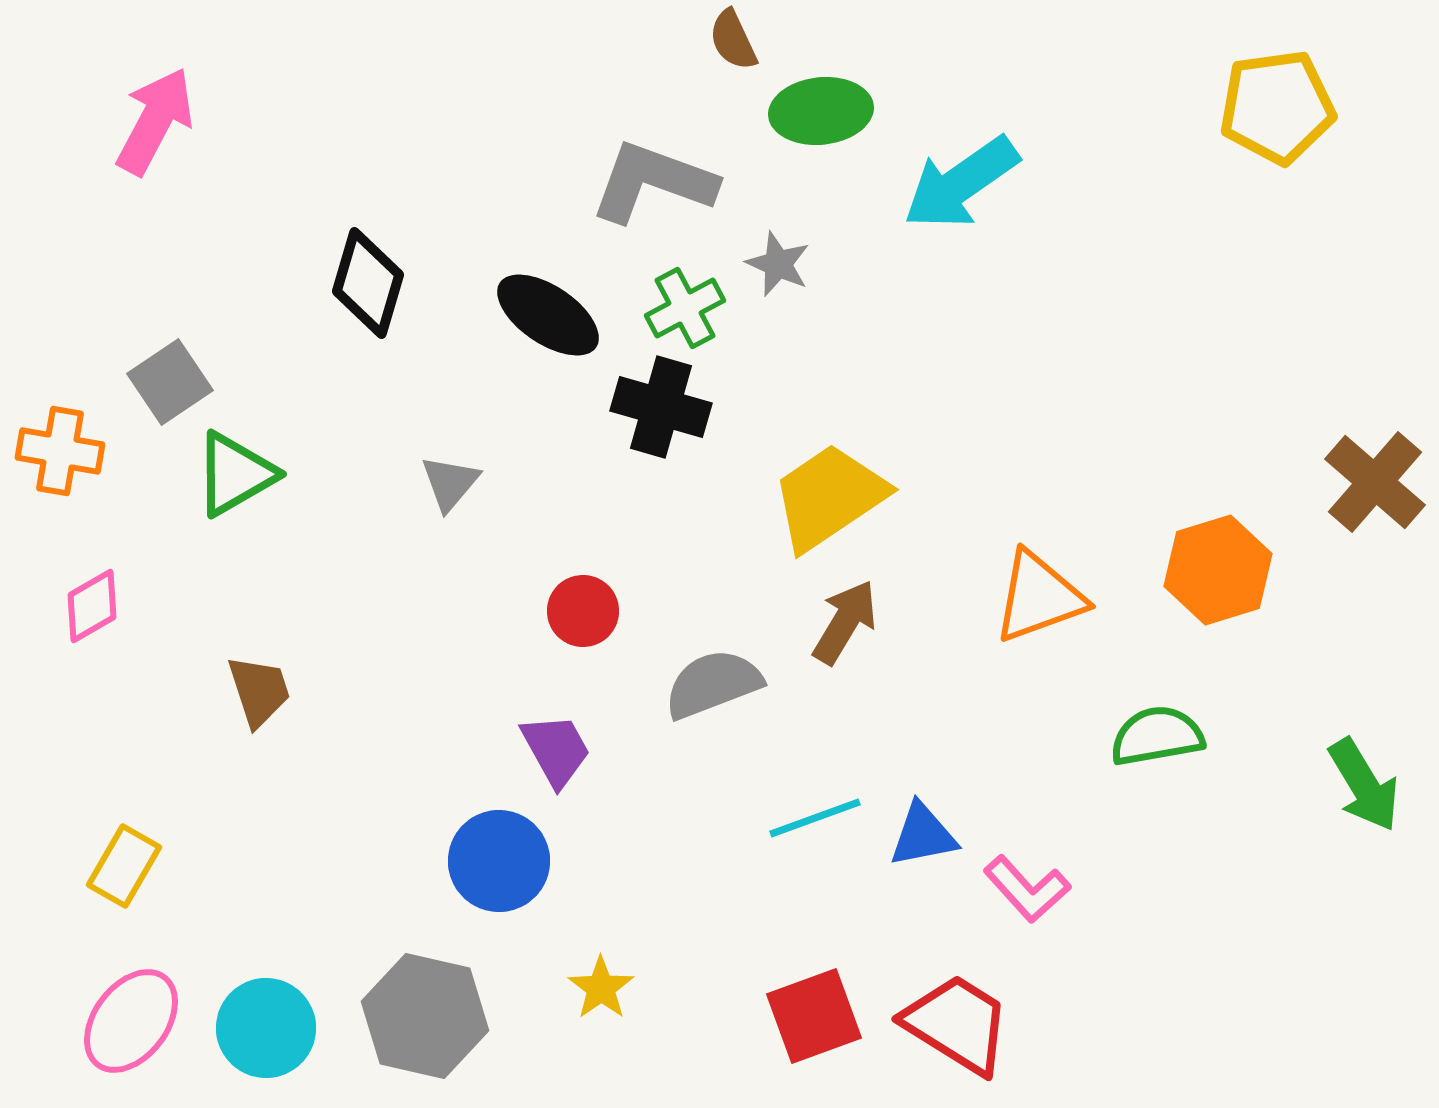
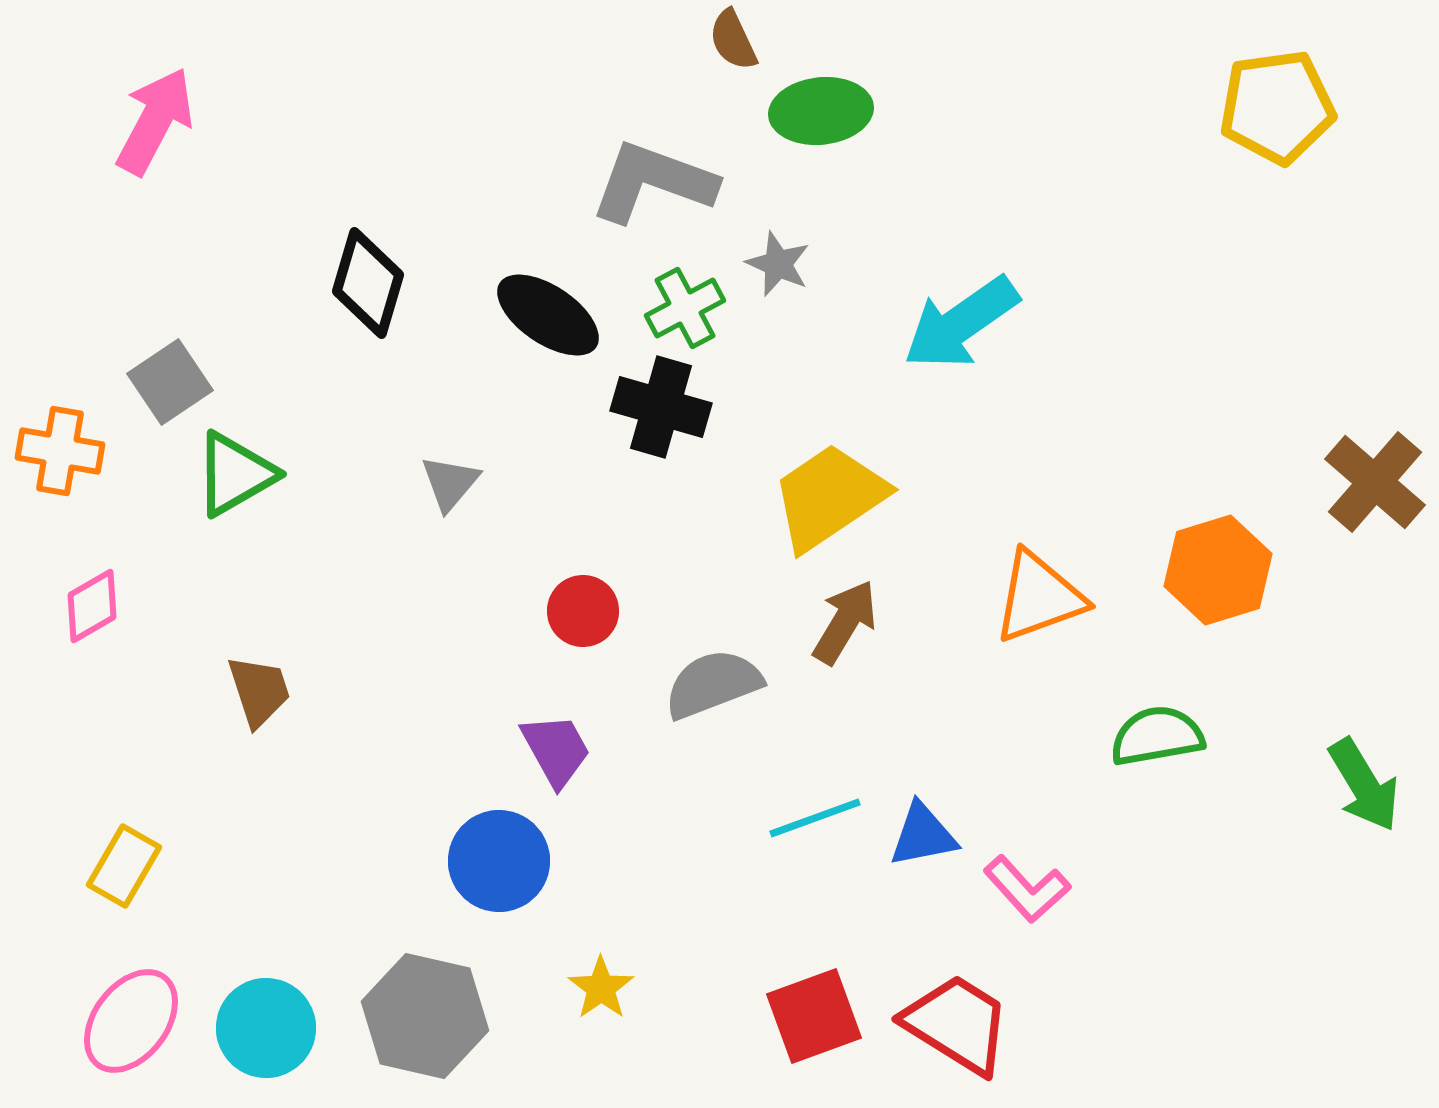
cyan arrow: moved 140 px down
